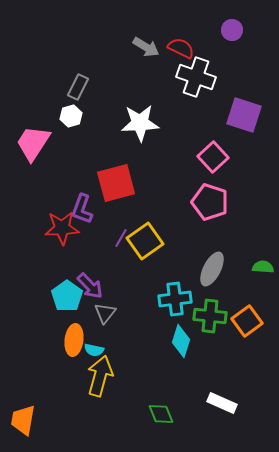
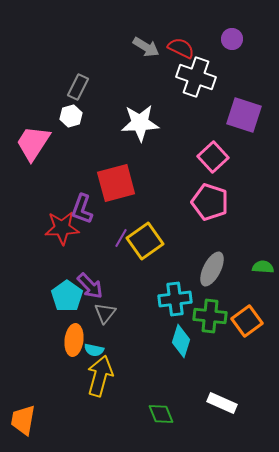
purple circle: moved 9 px down
